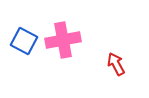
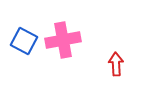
red arrow: rotated 25 degrees clockwise
